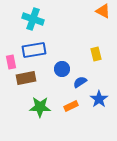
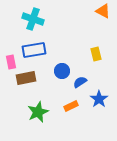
blue circle: moved 2 px down
green star: moved 2 px left, 5 px down; rotated 25 degrees counterclockwise
